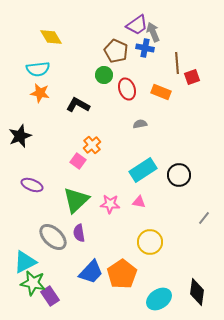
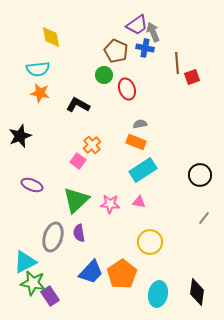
yellow diamond: rotated 20 degrees clockwise
orange rectangle: moved 25 px left, 50 px down
black circle: moved 21 px right
gray ellipse: rotated 64 degrees clockwise
cyan ellipse: moved 1 px left, 5 px up; rotated 45 degrees counterclockwise
